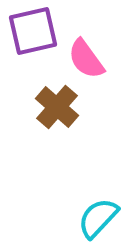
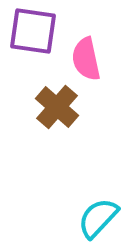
purple square: rotated 21 degrees clockwise
pink semicircle: rotated 24 degrees clockwise
